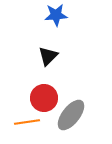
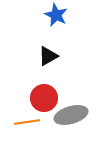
blue star: rotated 30 degrees clockwise
black triangle: rotated 15 degrees clockwise
gray ellipse: rotated 36 degrees clockwise
